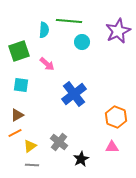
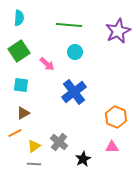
green line: moved 4 px down
cyan semicircle: moved 25 px left, 12 px up
cyan circle: moved 7 px left, 10 px down
green square: rotated 15 degrees counterclockwise
blue cross: moved 2 px up
brown triangle: moved 6 px right, 2 px up
yellow triangle: moved 4 px right
black star: moved 2 px right
gray line: moved 2 px right, 1 px up
